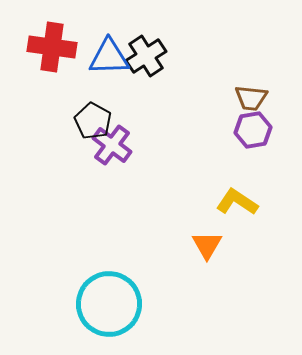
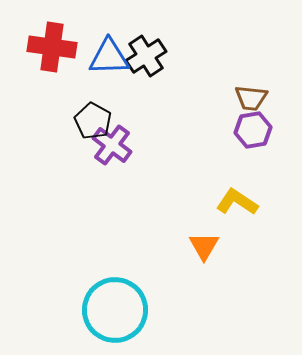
orange triangle: moved 3 px left, 1 px down
cyan circle: moved 6 px right, 6 px down
